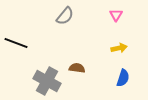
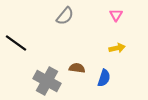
black line: rotated 15 degrees clockwise
yellow arrow: moved 2 px left
blue semicircle: moved 19 px left
